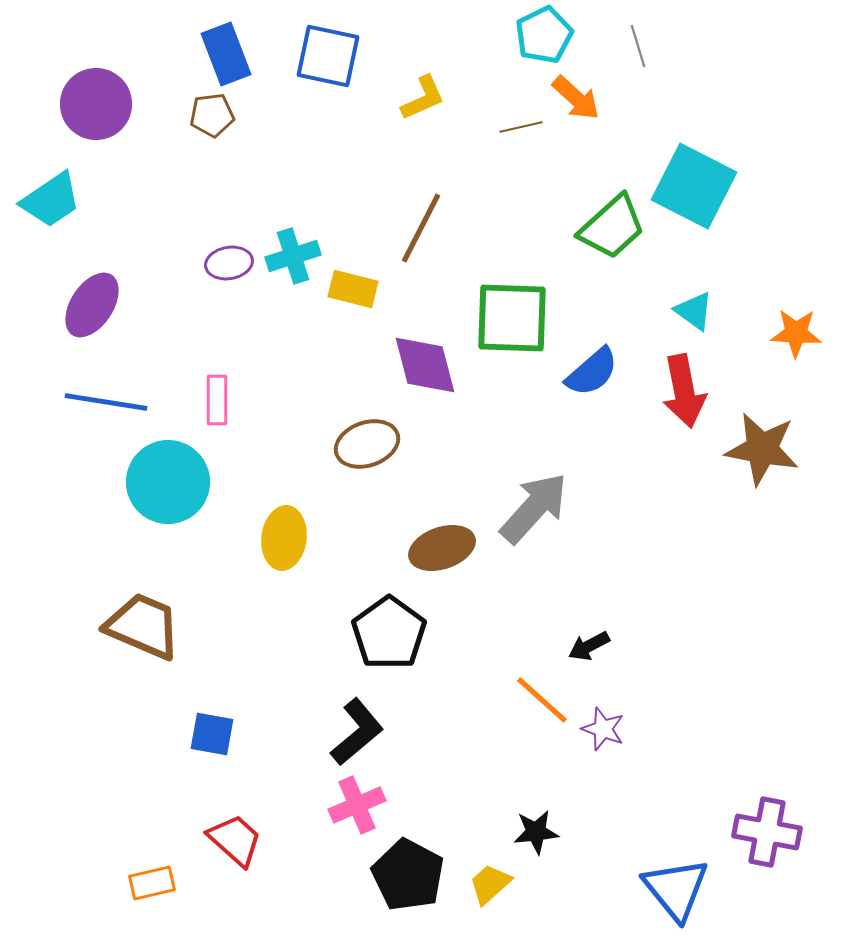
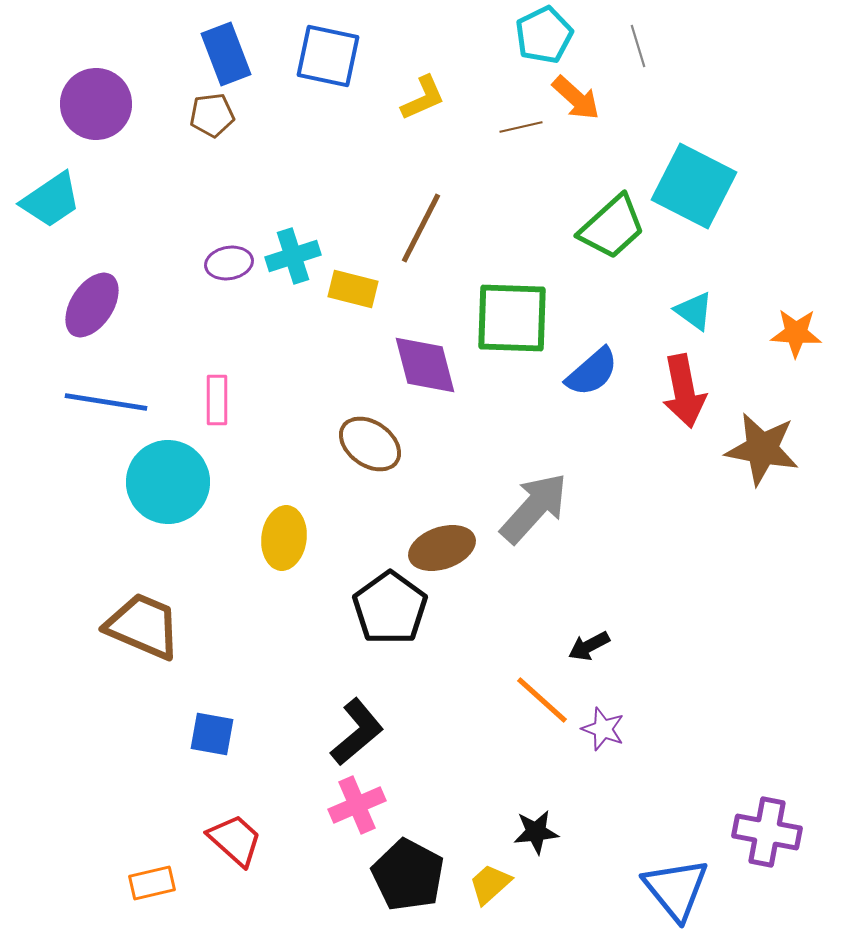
brown ellipse at (367, 444): moved 3 px right; rotated 54 degrees clockwise
black pentagon at (389, 633): moved 1 px right, 25 px up
